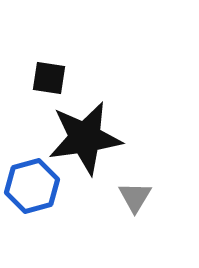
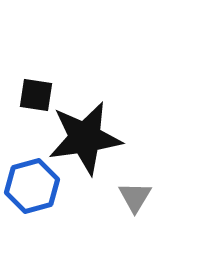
black square: moved 13 px left, 17 px down
